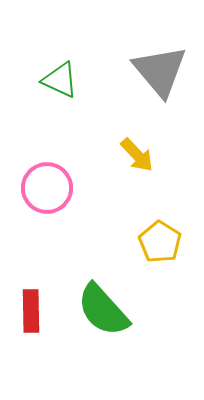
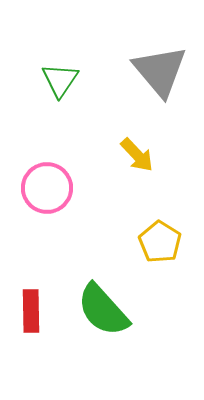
green triangle: rotated 39 degrees clockwise
